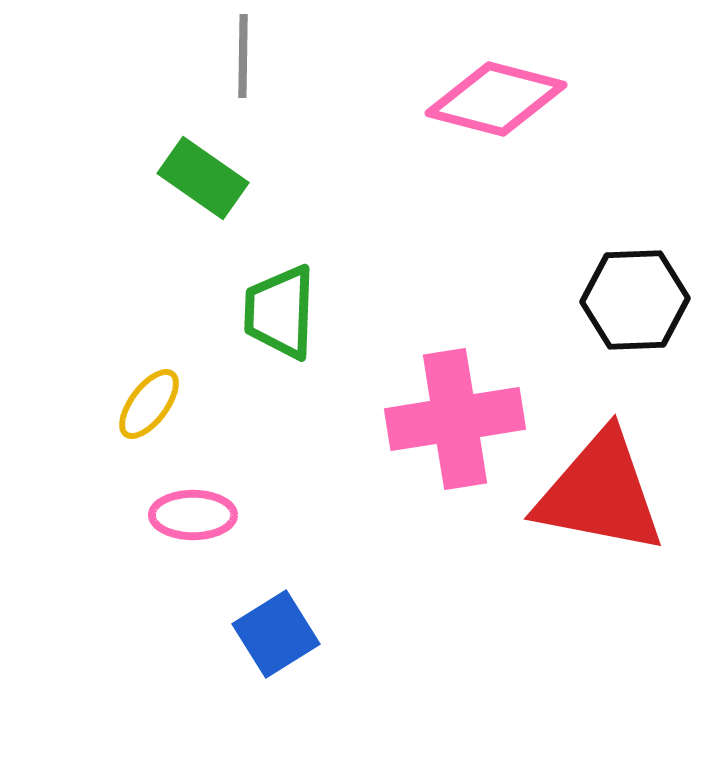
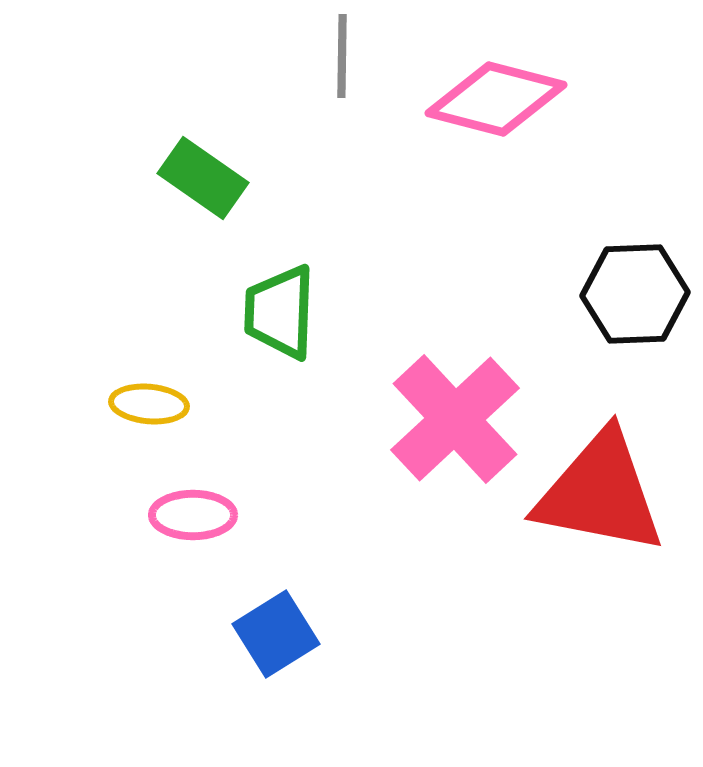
gray line: moved 99 px right
black hexagon: moved 6 px up
yellow ellipse: rotated 58 degrees clockwise
pink cross: rotated 34 degrees counterclockwise
